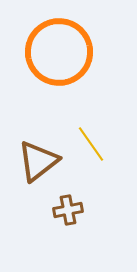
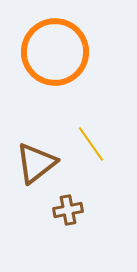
orange circle: moved 4 px left
brown triangle: moved 2 px left, 2 px down
